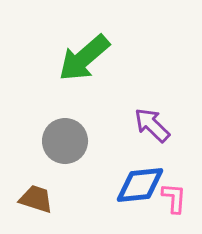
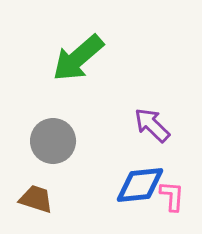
green arrow: moved 6 px left
gray circle: moved 12 px left
pink L-shape: moved 2 px left, 2 px up
